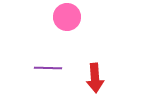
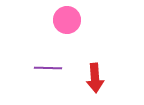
pink circle: moved 3 px down
